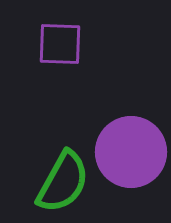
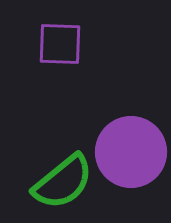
green semicircle: rotated 22 degrees clockwise
